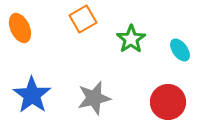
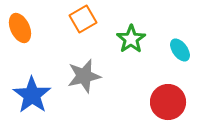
gray star: moved 10 px left, 22 px up
